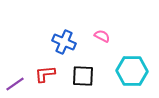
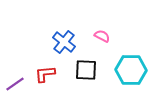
blue cross: rotated 15 degrees clockwise
cyan hexagon: moved 1 px left, 1 px up
black square: moved 3 px right, 6 px up
